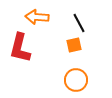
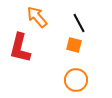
orange arrow: rotated 45 degrees clockwise
orange square: rotated 28 degrees clockwise
